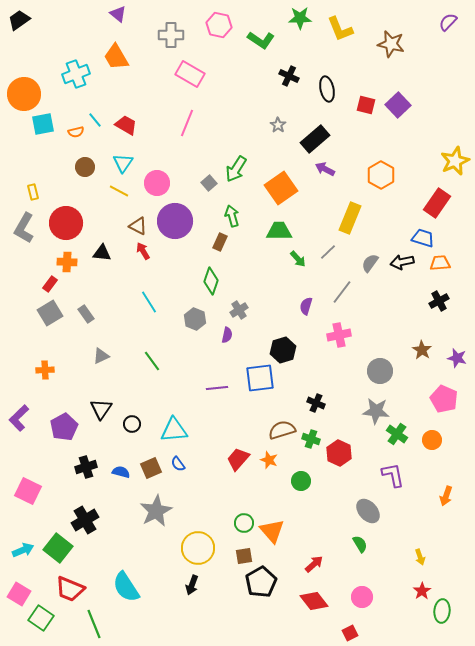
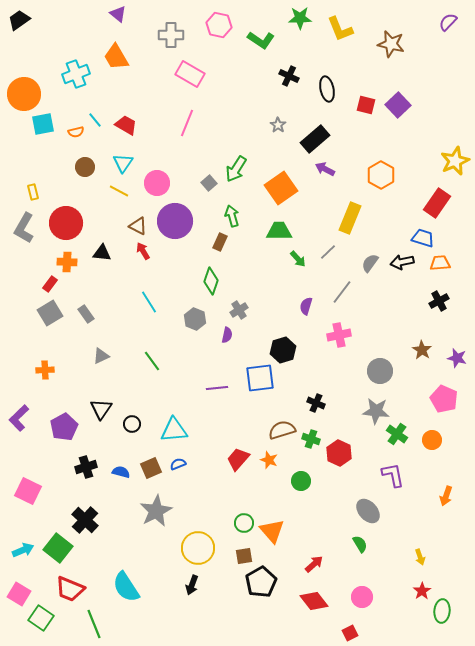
blue semicircle at (178, 464): rotated 105 degrees clockwise
black cross at (85, 520): rotated 16 degrees counterclockwise
